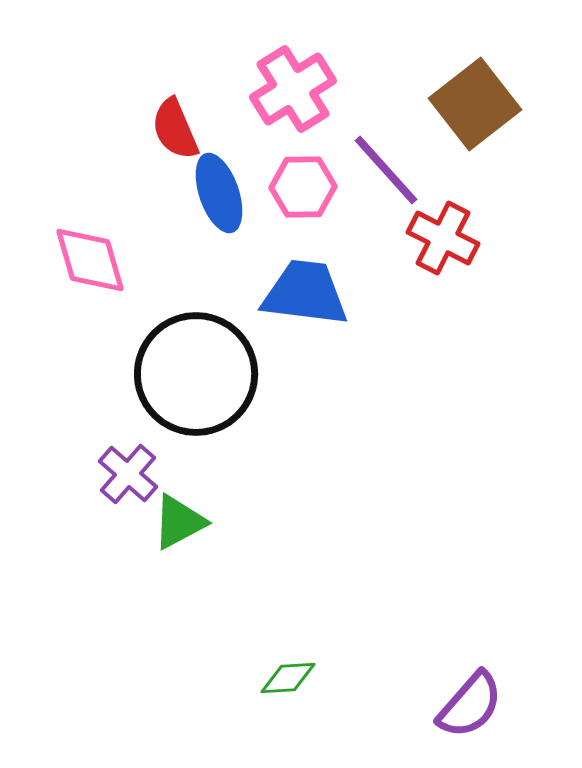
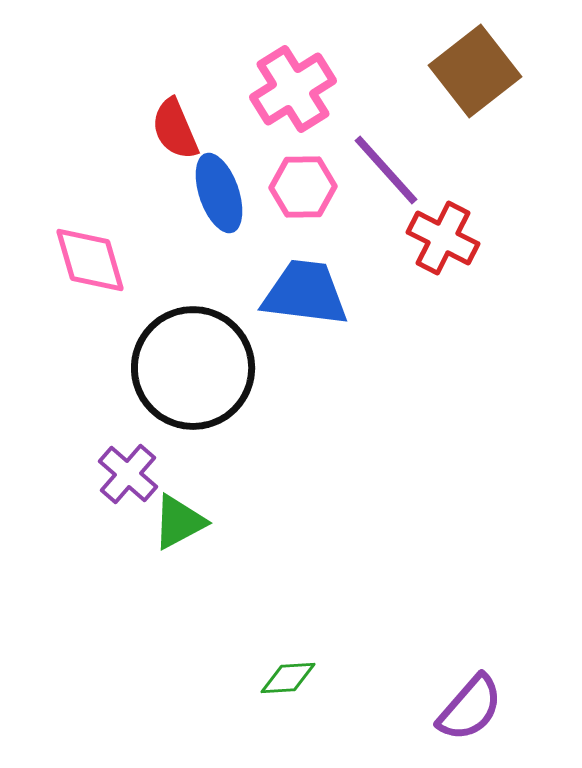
brown square: moved 33 px up
black circle: moved 3 px left, 6 px up
purple semicircle: moved 3 px down
